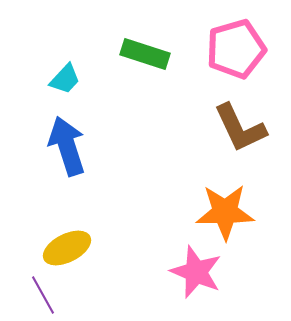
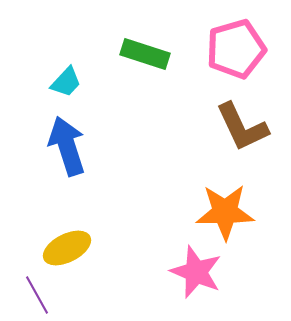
cyan trapezoid: moved 1 px right, 3 px down
brown L-shape: moved 2 px right, 1 px up
purple line: moved 6 px left
